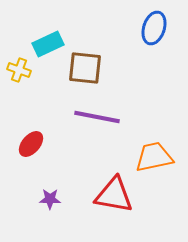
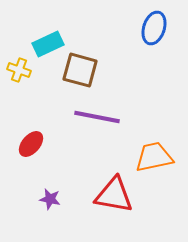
brown square: moved 5 px left, 2 px down; rotated 9 degrees clockwise
purple star: rotated 10 degrees clockwise
